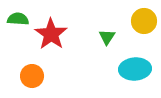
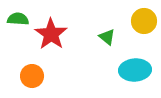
green triangle: rotated 24 degrees counterclockwise
cyan ellipse: moved 1 px down
